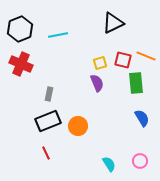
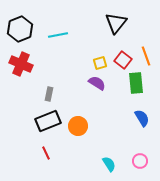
black triangle: moved 3 px right; rotated 25 degrees counterclockwise
orange line: rotated 48 degrees clockwise
red square: rotated 24 degrees clockwise
purple semicircle: rotated 36 degrees counterclockwise
